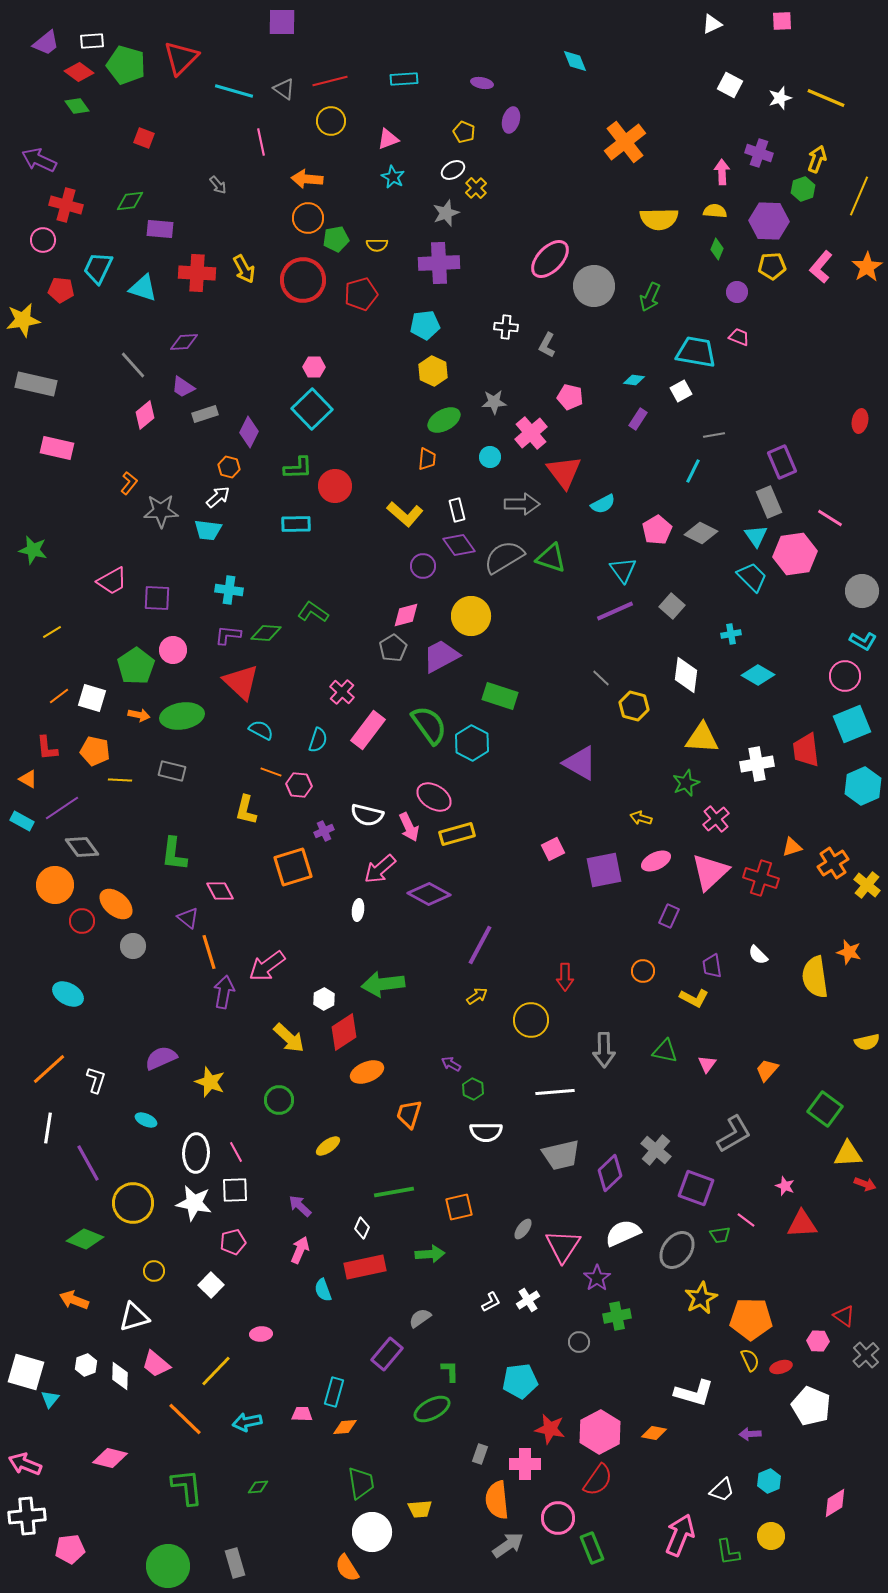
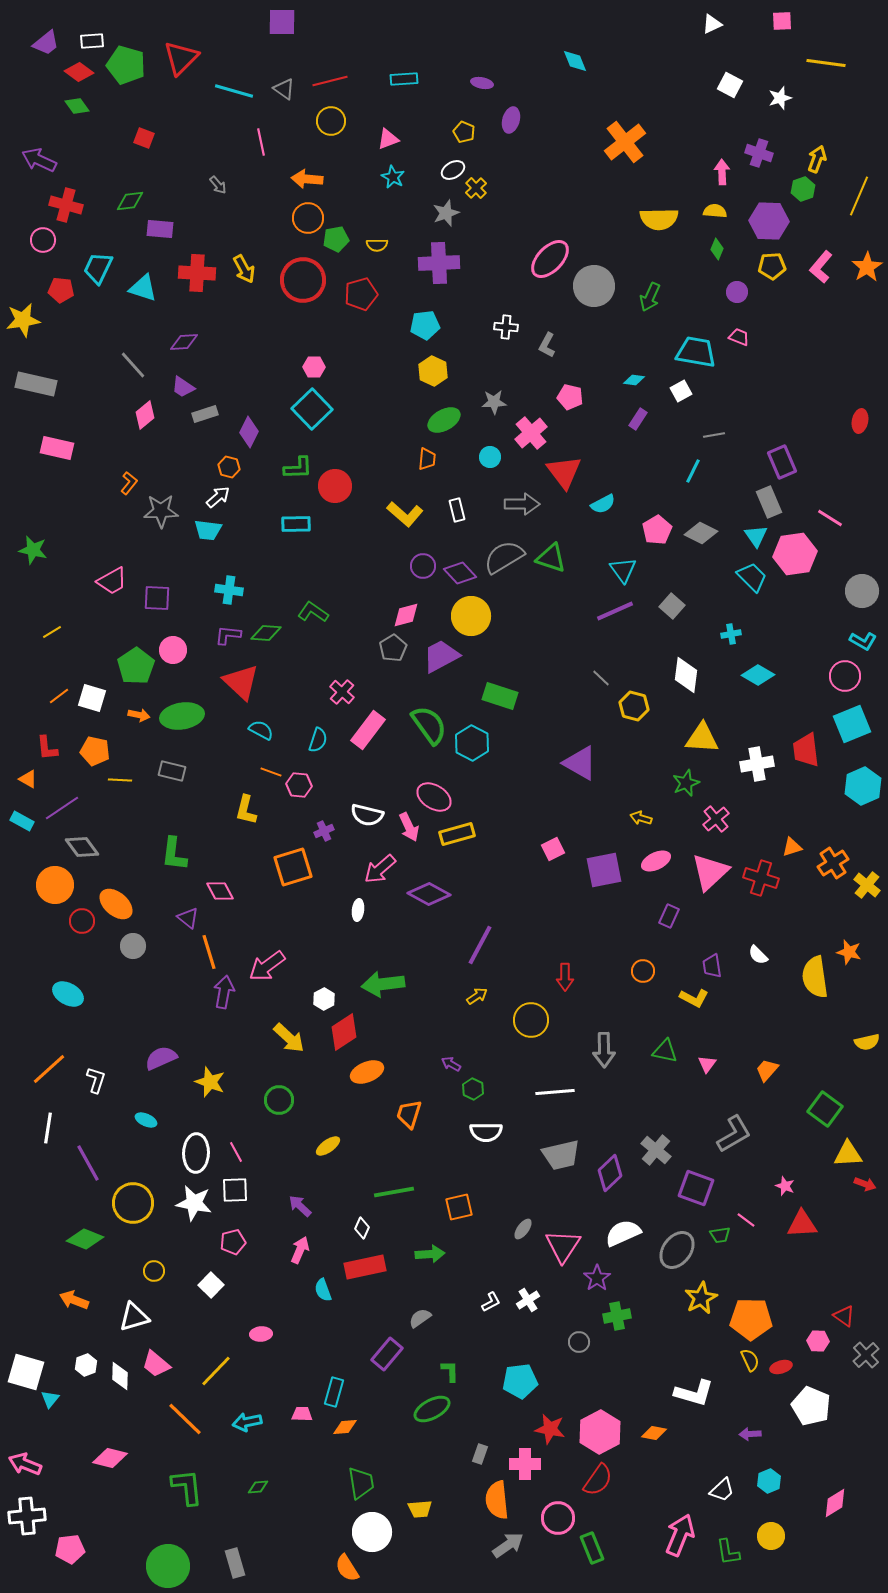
yellow line at (826, 98): moved 35 px up; rotated 15 degrees counterclockwise
purple diamond at (459, 545): moved 1 px right, 28 px down; rotated 8 degrees counterclockwise
